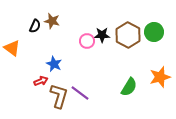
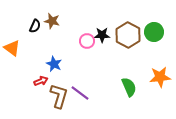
orange star: rotated 10 degrees clockwise
green semicircle: rotated 54 degrees counterclockwise
